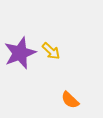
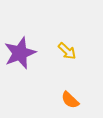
yellow arrow: moved 16 px right
